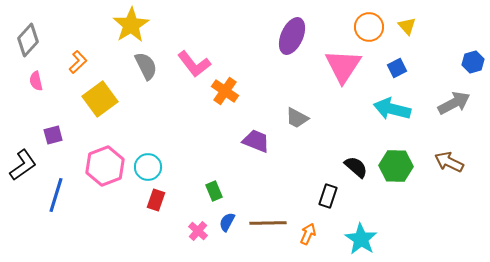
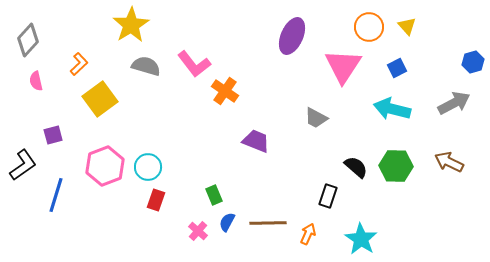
orange L-shape: moved 1 px right, 2 px down
gray semicircle: rotated 48 degrees counterclockwise
gray trapezoid: moved 19 px right
green rectangle: moved 4 px down
